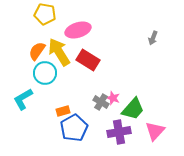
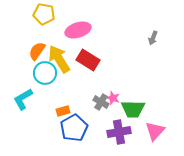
yellow pentagon: moved 1 px left
yellow arrow: moved 7 px down
green trapezoid: rotated 50 degrees clockwise
